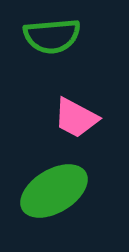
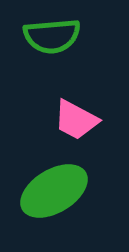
pink trapezoid: moved 2 px down
